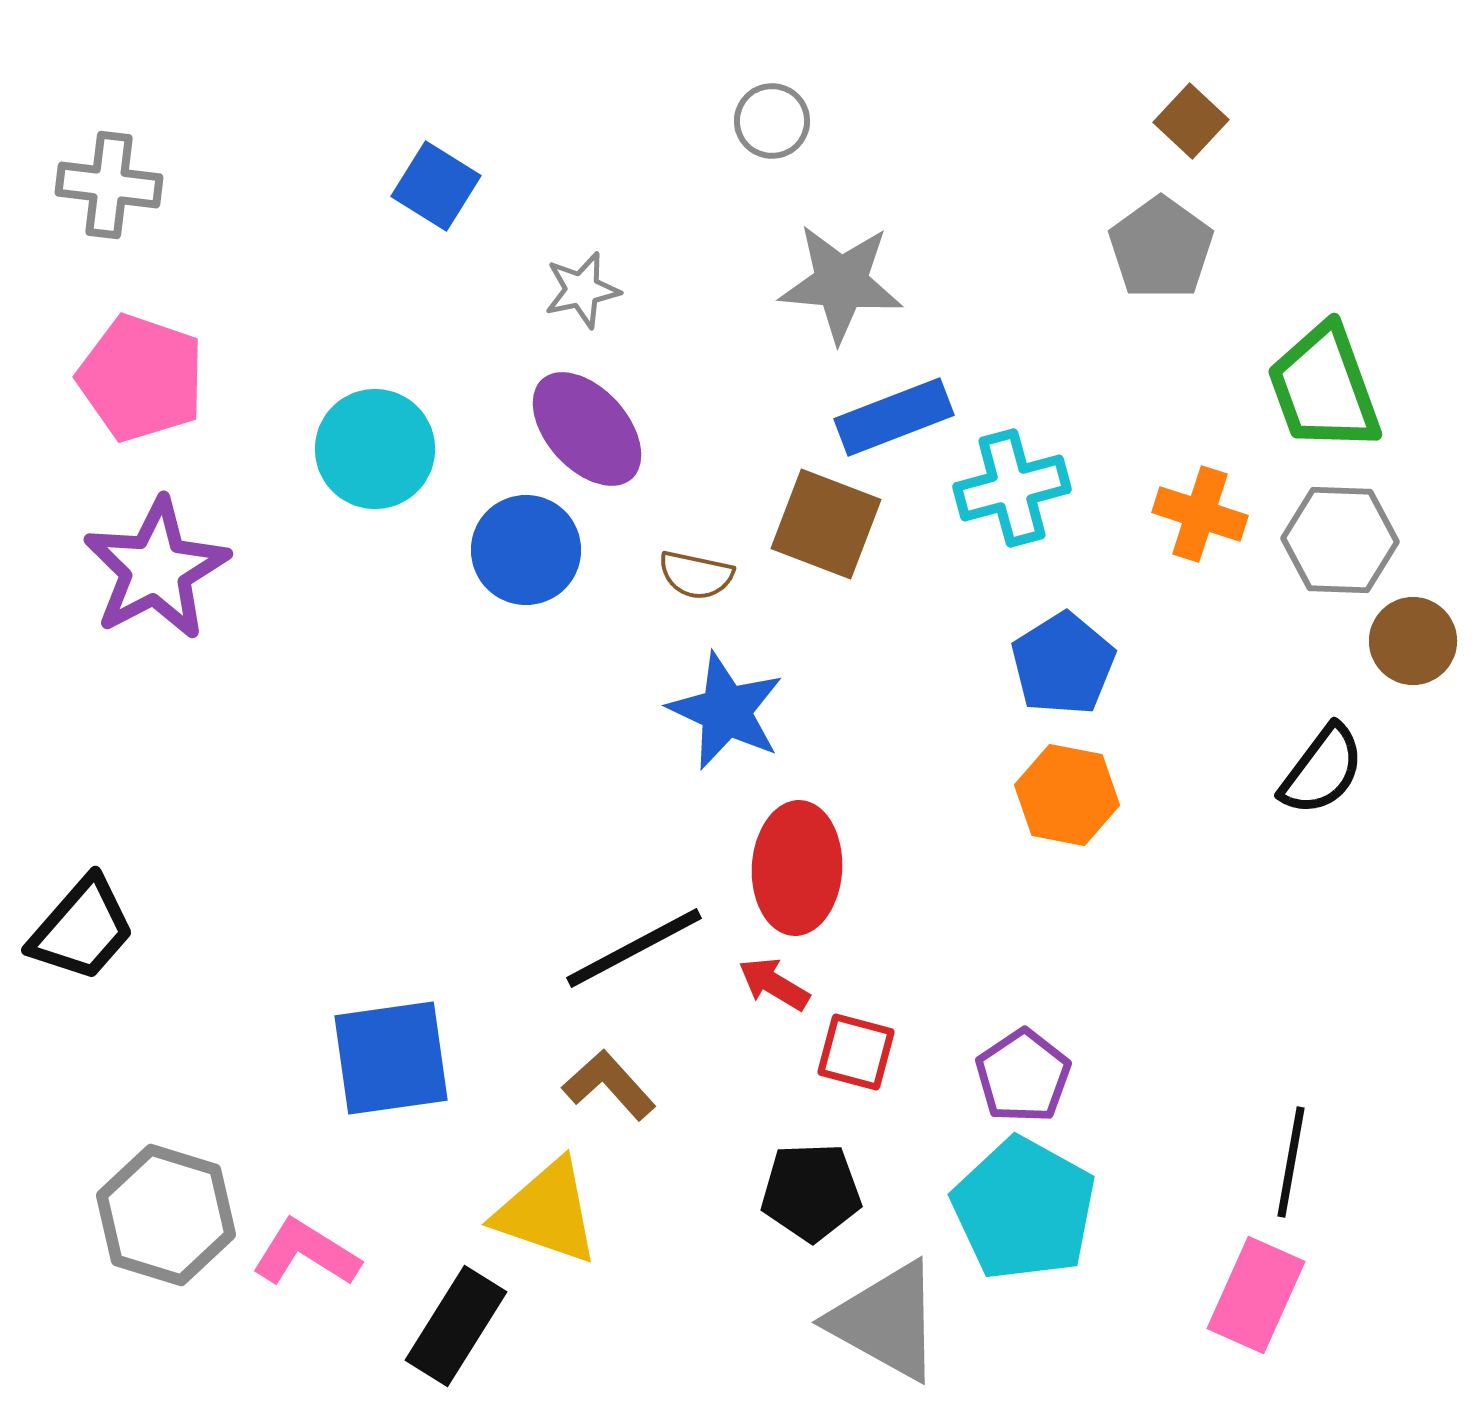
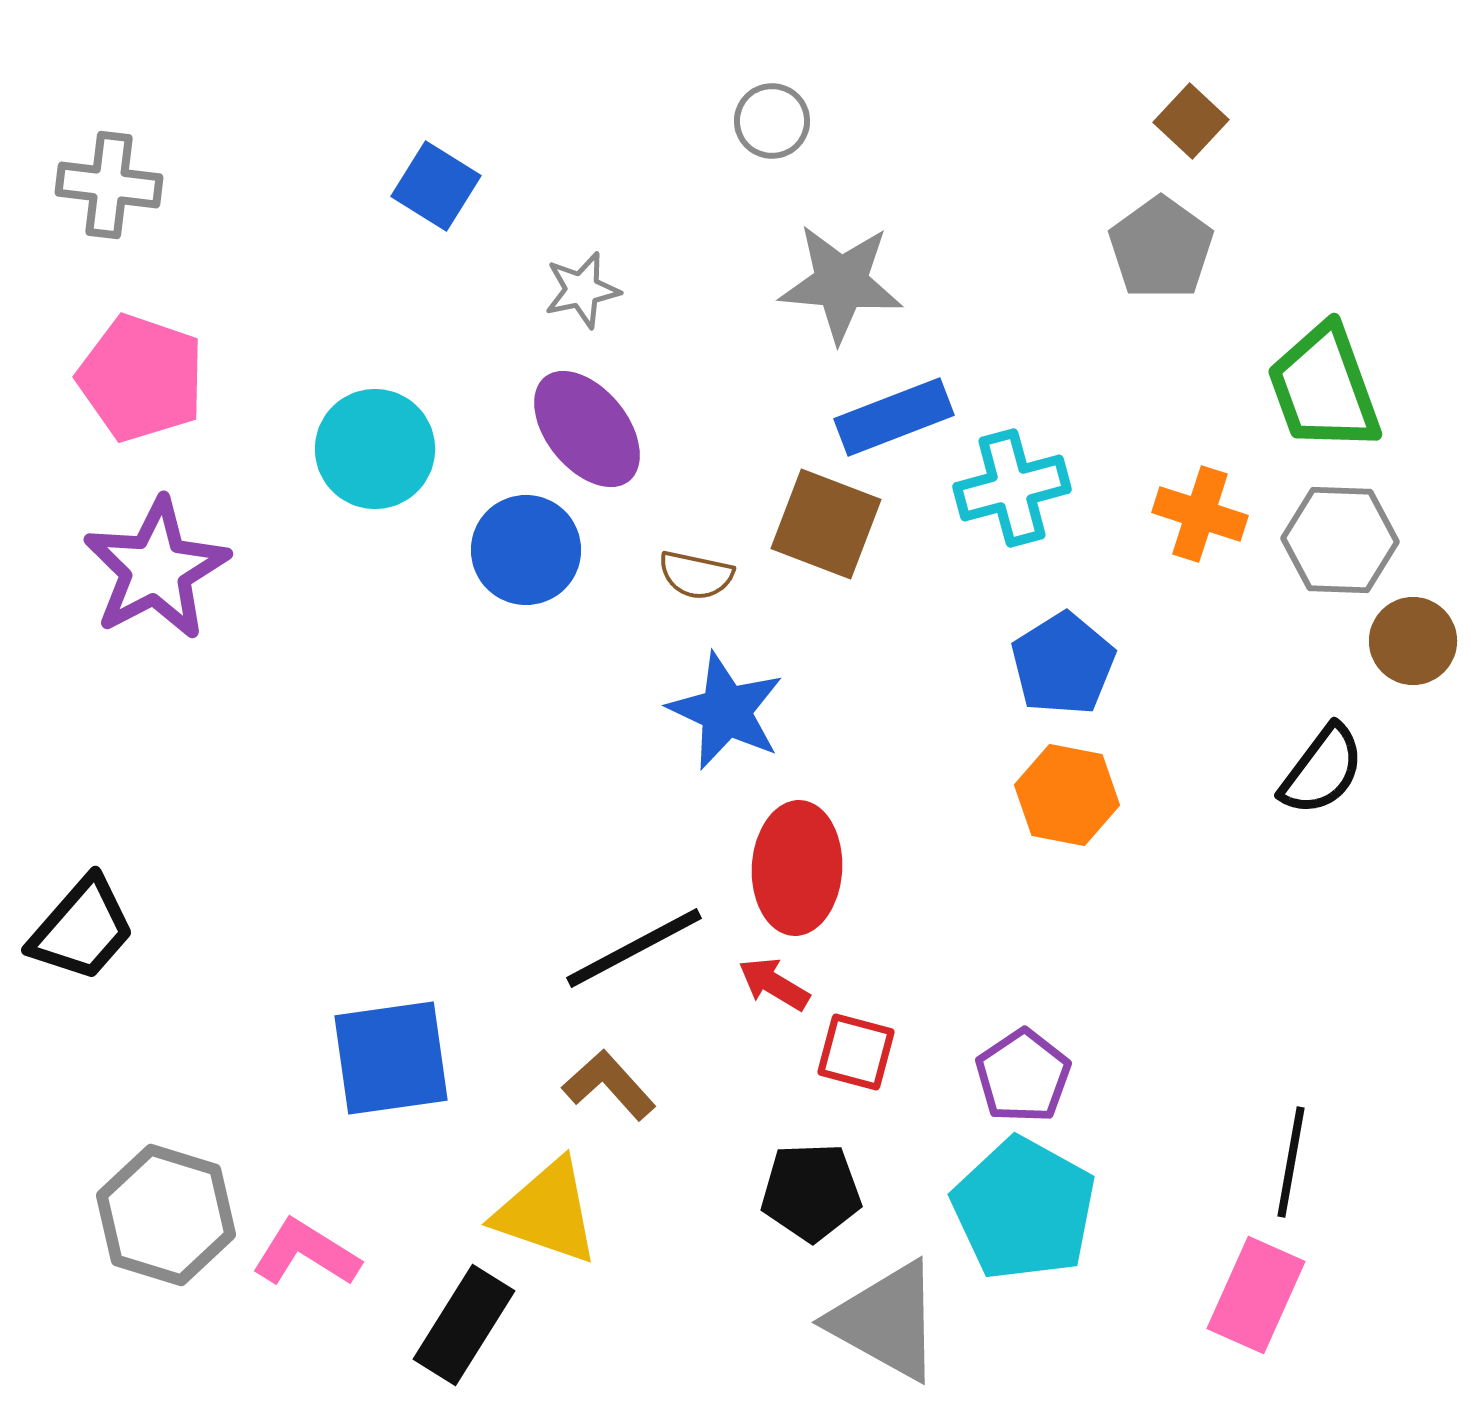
purple ellipse at (587, 429): rotated 3 degrees clockwise
black rectangle at (456, 1326): moved 8 px right, 1 px up
